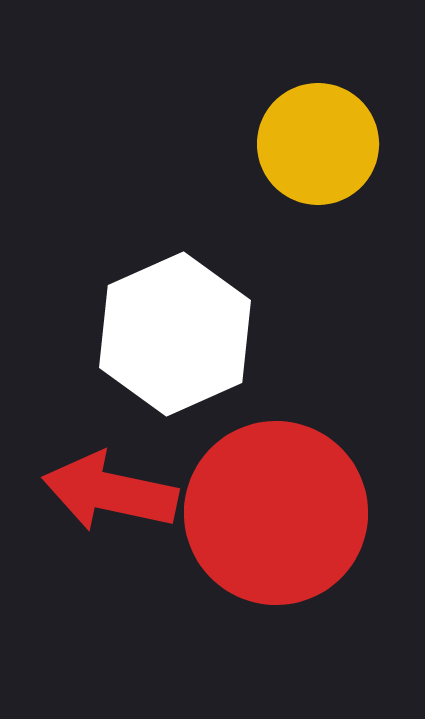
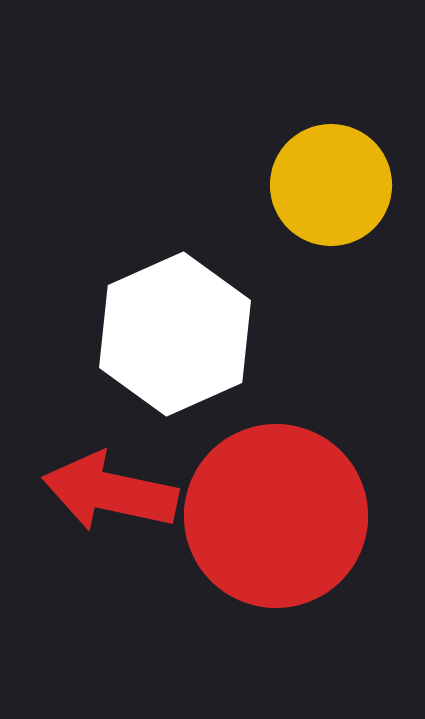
yellow circle: moved 13 px right, 41 px down
red circle: moved 3 px down
